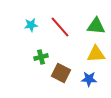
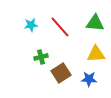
green triangle: moved 1 px left, 3 px up
brown square: rotated 30 degrees clockwise
